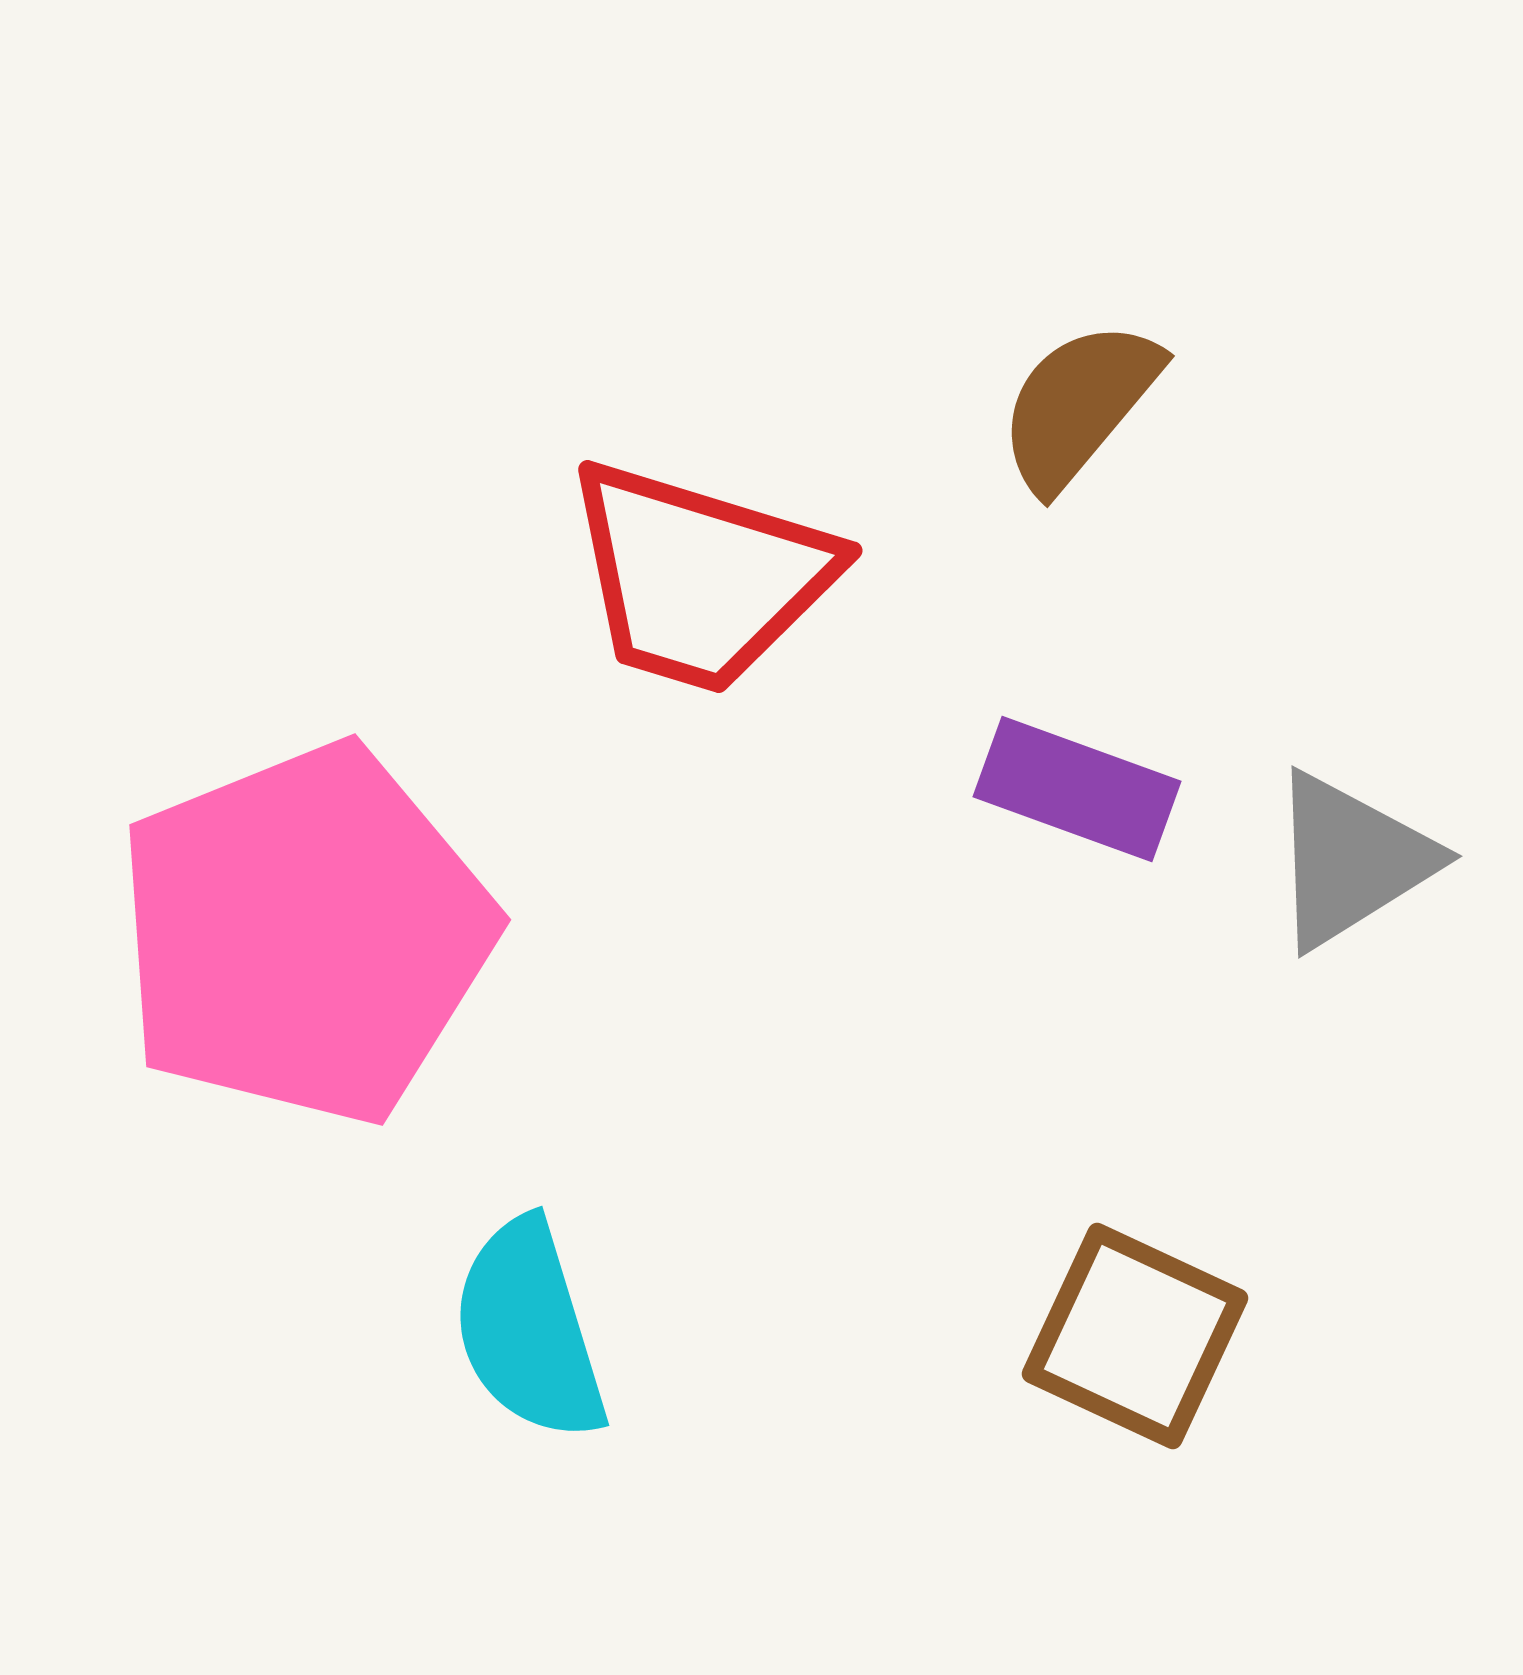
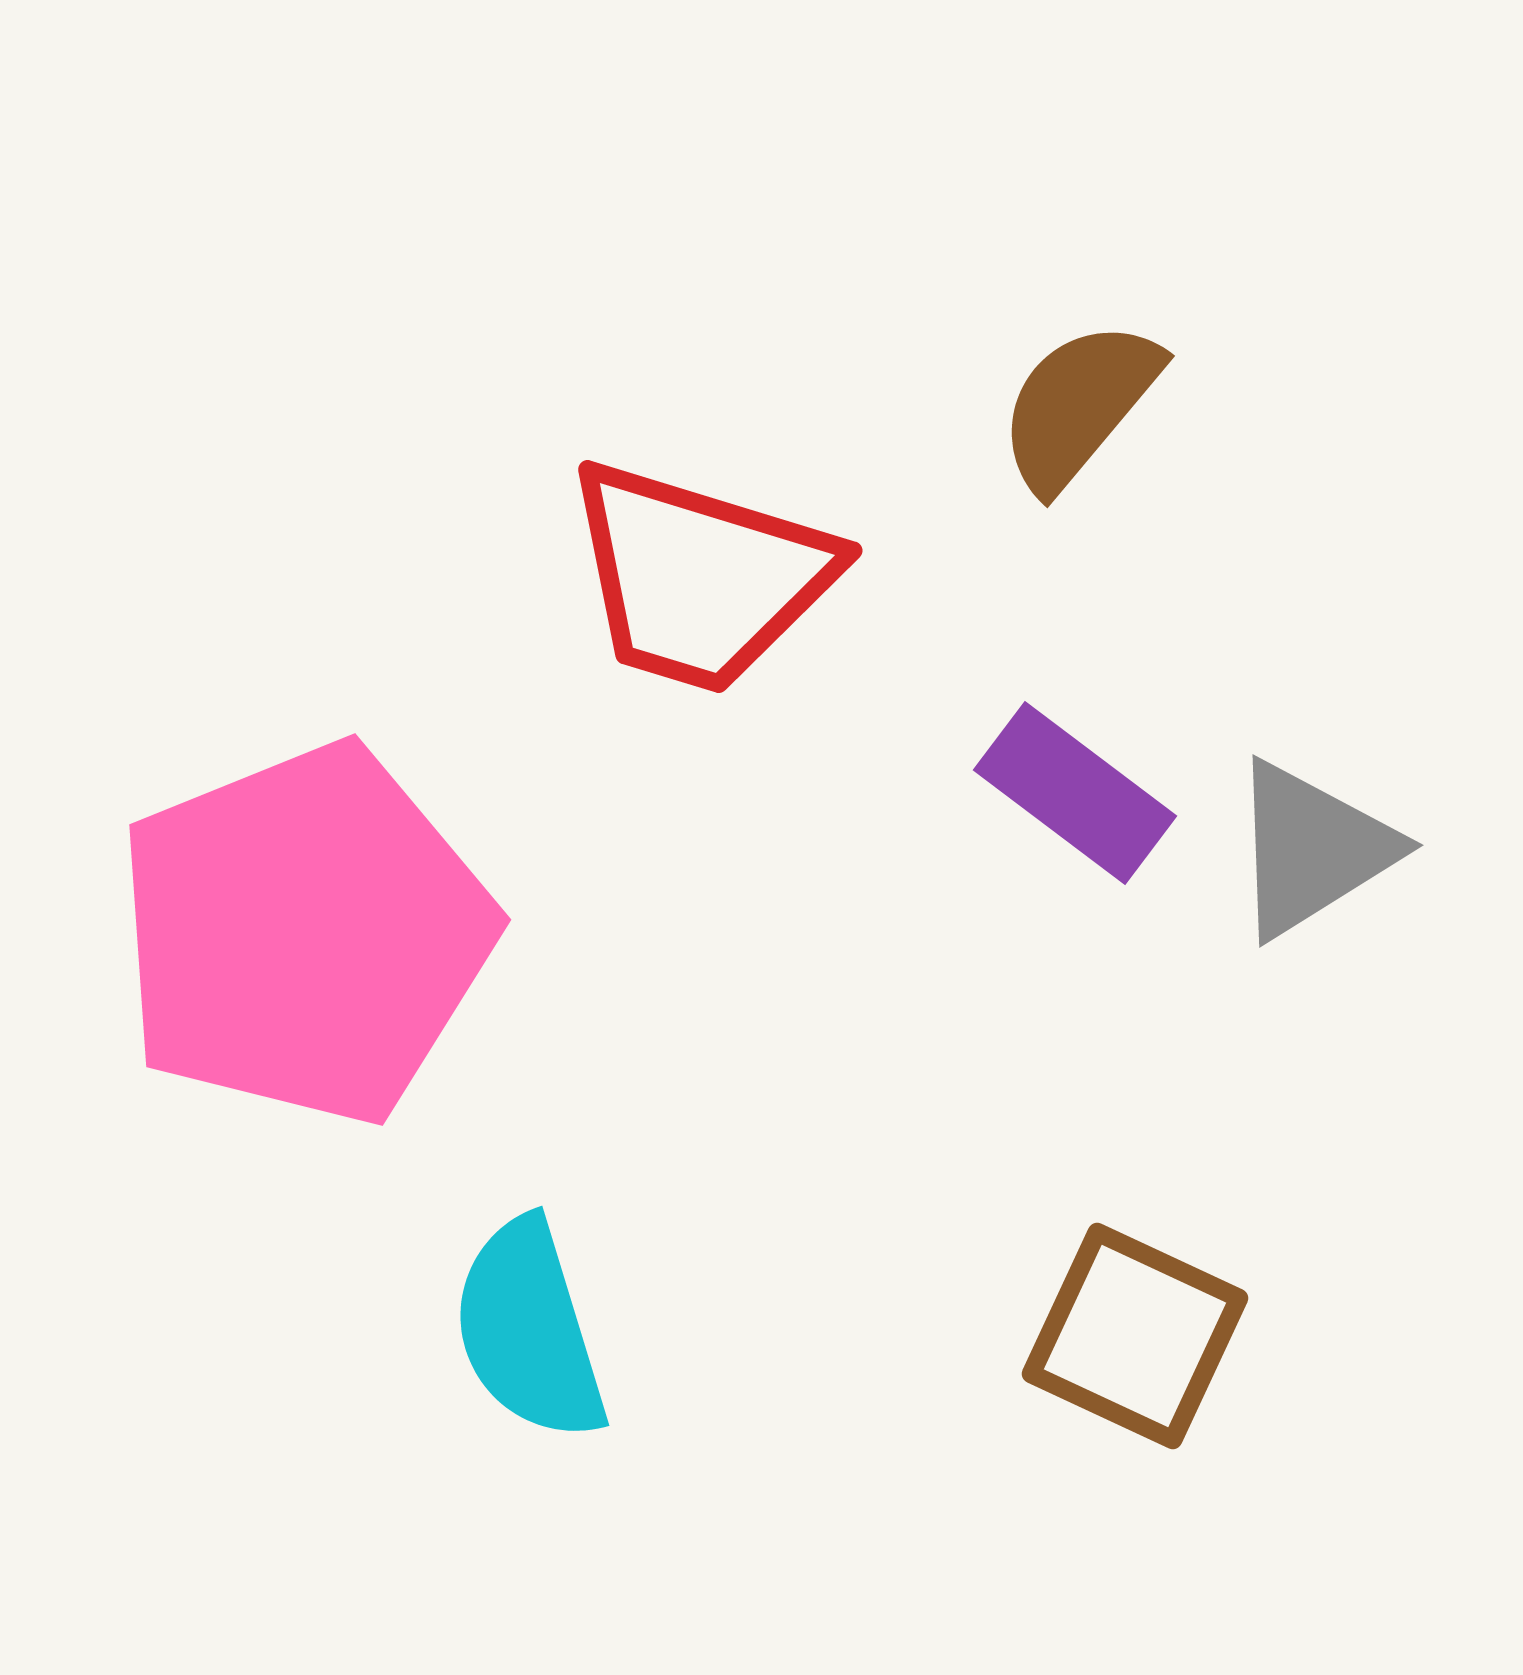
purple rectangle: moved 2 px left, 4 px down; rotated 17 degrees clockwise
gray triangle: moved 39 px left, 11 px up
